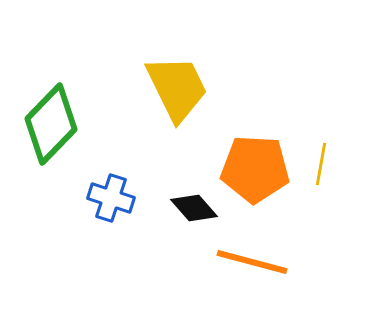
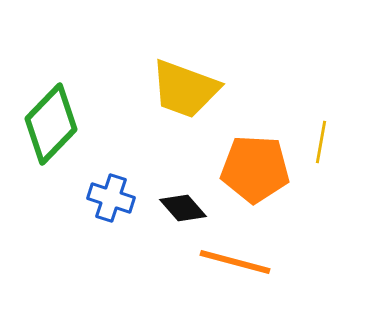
yellow trapezoid: moved 8 px right, 1 px down; rotated 136 degrees clockwise
yellow line: moved 22 px up
black diamond: moved 11 px left
orange line: moved 17 px left
